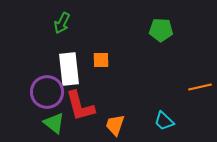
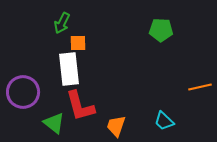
orange square: moved 23 px left, 17 px up
purple circle: moved 24 px left
orange trapezoid: moved 1 px right, 1 px down
